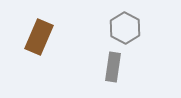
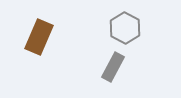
gray rectangle: rotated 20 degrees clockwise
